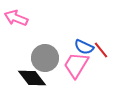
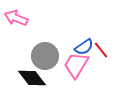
blue semicircle: rotated 60 degrees counterclockwise
gray circle: moved 2 px up
